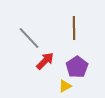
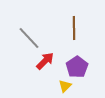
yellow triangle: rotated 16 degrees counterclockwise
